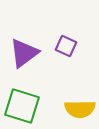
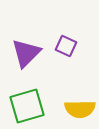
purple triangle: moved 2 px right; rotated 8 degrees counterclockwise
green square: moved 5 px right; rotated 33 degrees counterclockwise
